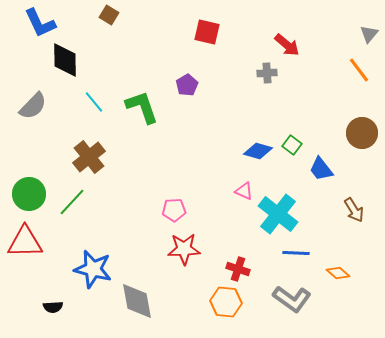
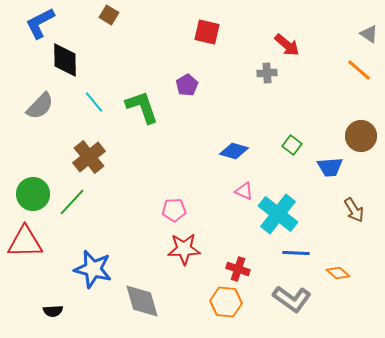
blue L-shape: rotated 88 degrees clockwise
gray triangle: rotated 36 degrees counterclockwise
orange line: rotated 12 degrees counterclockwise
gray semicircle: moved 7 px right
brown circle: moved 1 px left, 3 px down
blue diamond: moved 24 px left
blue trapezoid: moved 9 px right, 2 px up; rotated 56 degrees counterclockwise
green circle: moved 4 px right
gray diamond: moved 5 px right; rotated 6 degrees counterclockwise
black semicircle: moved 4 px down
